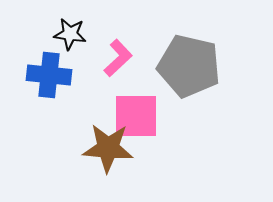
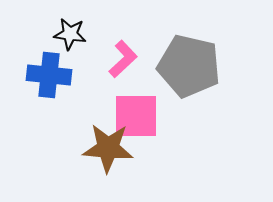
pink L-shape: moved 5 px right, 1 px down
